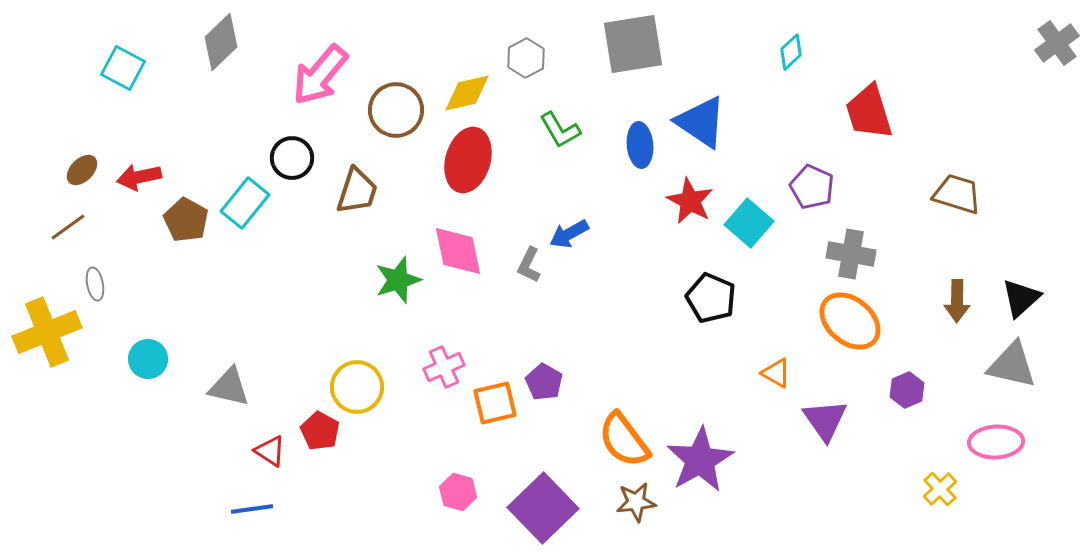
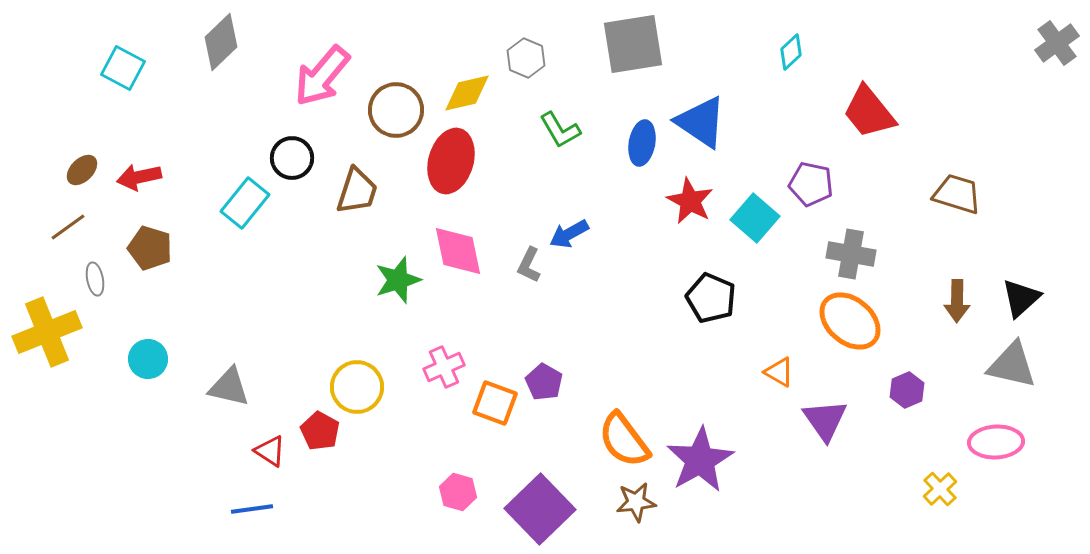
gray hexagon at (526, 58): rotated 9 degrees counterclockwise
pink arrow at (320, 75): moved 2 px right, 1 px down
red trapezoid at (869, 112): rotated 22 degrees counterclockwise
blue ellipse at (640, 145): moved 2 px right, 2 px up; rotated 15 degrees clockwise
red ellipse at (468, 160): moved 17 px left, 1 px down
purple pentagon at (812, 187): moved 1 px left, 3 px up; rotated 12 degrees counterclockwise
brown pentagon at (186, 220): moved 36 px left, 28 px down; rotated 12 degrees counterclockwise
cyan square at (749, 223): moved 6 px right, 5 px up
gray ellipse at (95, 284): moved 5 px up
orange triangle at (776, 373): moved 3 px right, 1 px up
orange square at (495, 403): rotated 33 degrees clockwise
purple square at (543, 508): moved 3 px left, 1 px down
